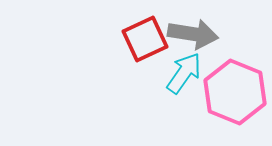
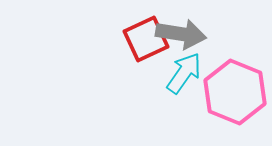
gray arrow: moved 12 px left
red square: moved 1 px right
